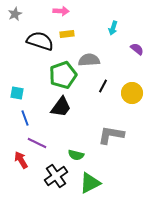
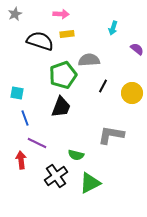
pink arrow: moved 3 px down
black trapezoid: rotated 15 degrees counterclockwise
red arrow: rotated 24 degrees clockwise
